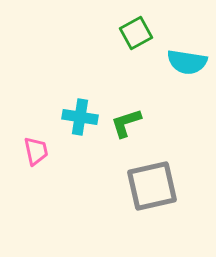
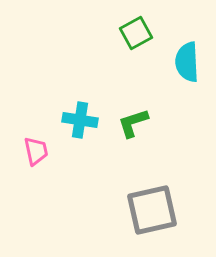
cyan semicircle: rotated 78 degrees clockwise
cyan cross: moved 3 px down
green L-shape: moved 7 px right
gray square: moved 24 px down
